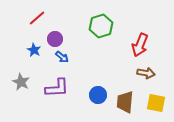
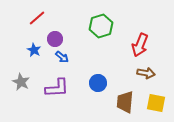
blue circle: moved 12 px up
